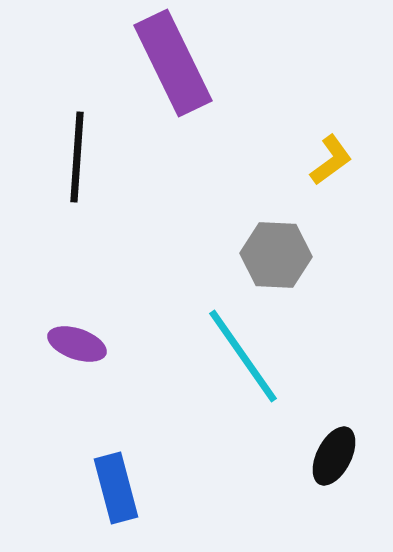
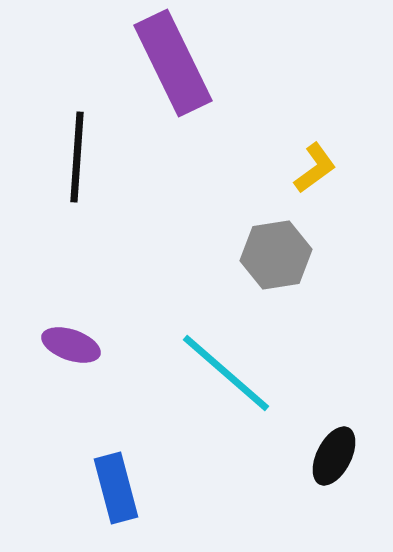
yellow L-shape: moved 16 px left, 8 px down
gray hexagon: rotated 12 degrees counterclockwise
purple ellipse: moved 6 px left, 1 px down
cyan line: moved 17 px left, 17 px down; rotated 14 degrees counterclockwise
